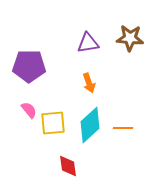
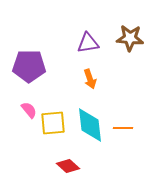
orange arrow: moved 1 px right, 4 px up
cyan diamond: rotated 54 degrees counterclockwise
red diamond: rotated 40 degrees counterclockwise
